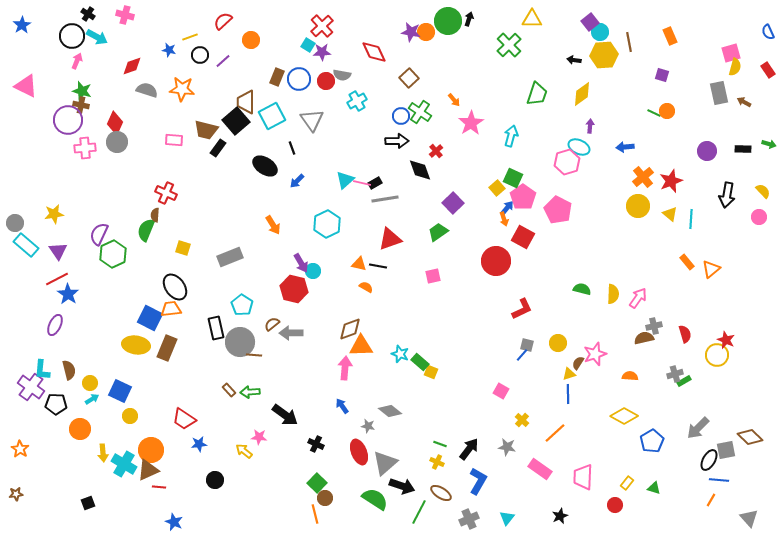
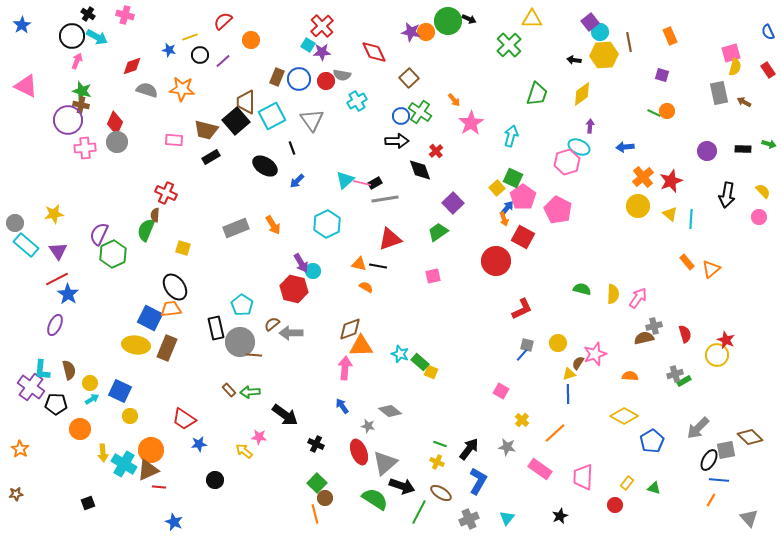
black arrow at (469, 19): rotated 96 degrees clockwise
black rectangle at (218, 148): moved 7 px left, 9 px down; rotated 24 degrees clockwise
gray rectangle at (230, 257): moved 6 px right, 29 px up
